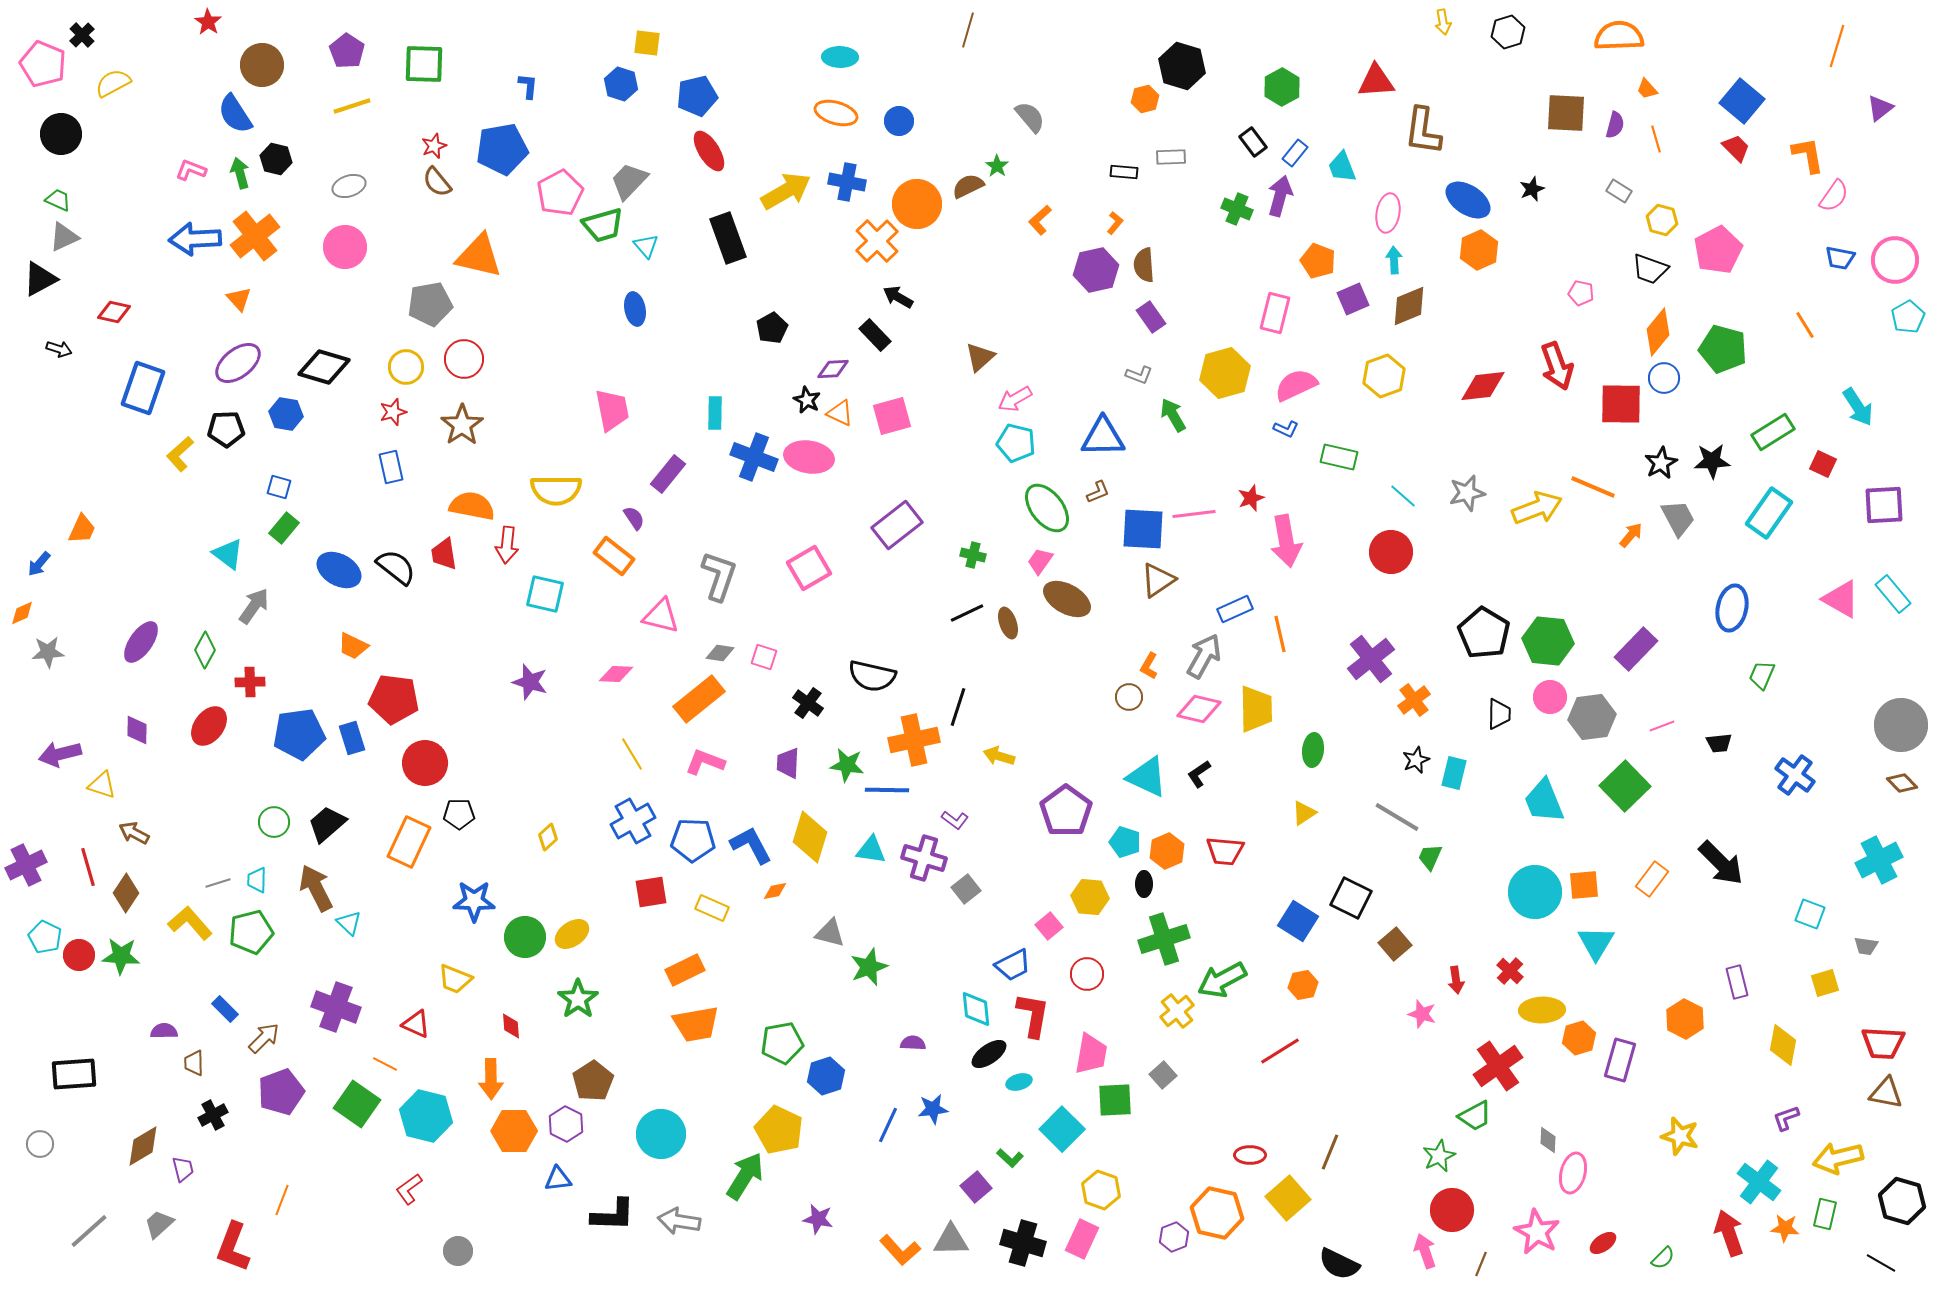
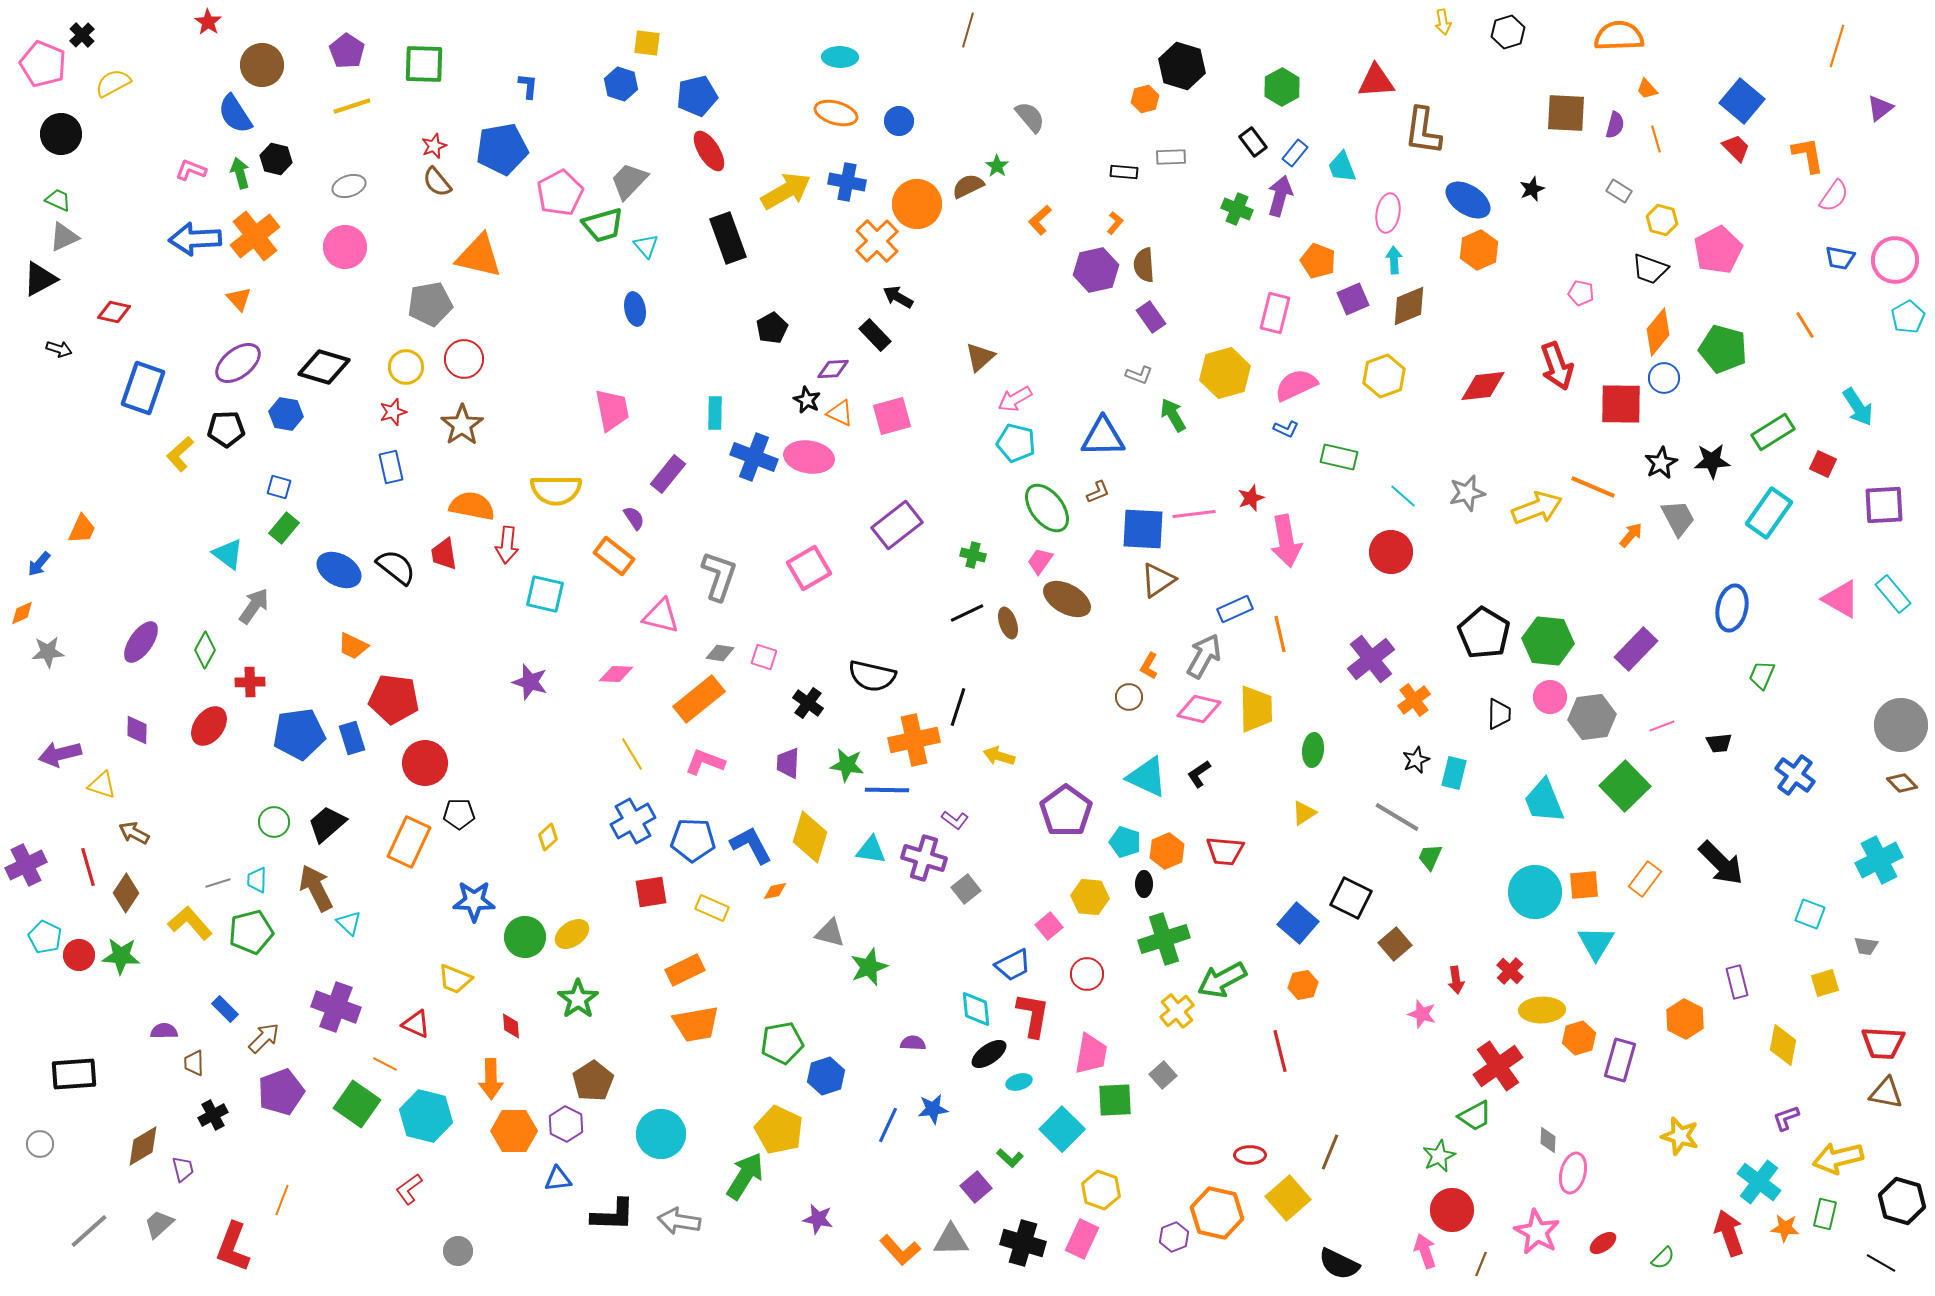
orange rectangle at (1652, 879): moved 7 px left
blue square at (1298, 921): moved 2 px down; rotated 9 degrees clockwise
red line at (1280, 1051): rotated 72 degrees counterclockwise
